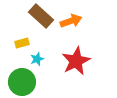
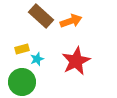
yellow rectangle: moved 6 px down
